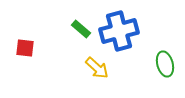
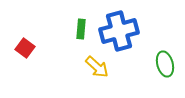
green rectangle: rotated 54 degrees clockwise
red square: rotated 30 degrees clockwise
yellow arrow: moved 1 px up
